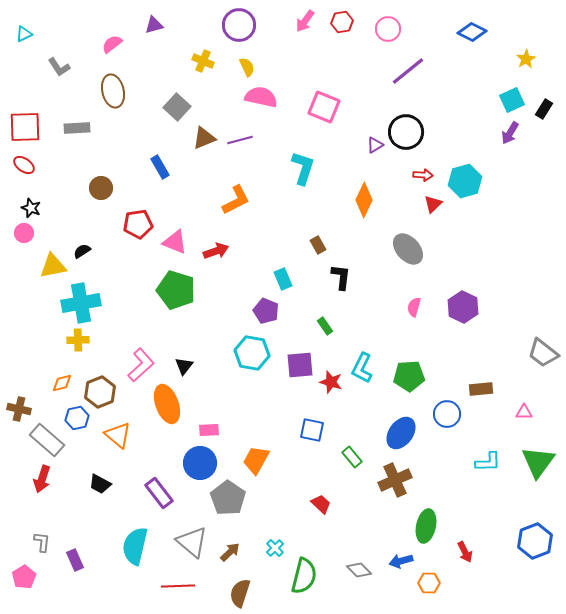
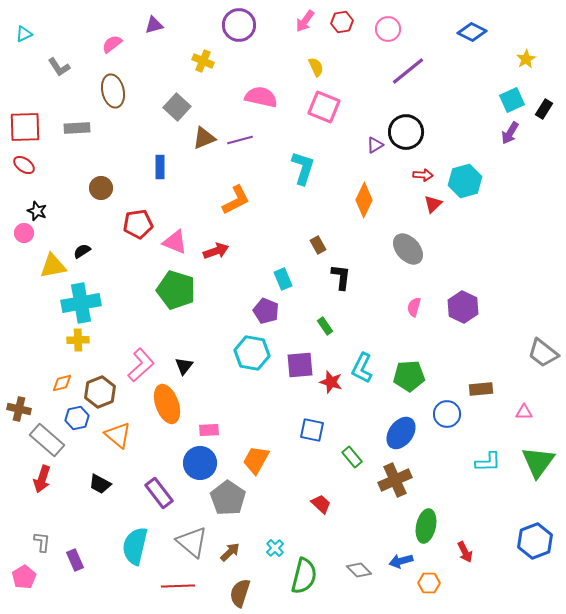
yellow semicircle at (247, 67): moved 69 px right
blue rectangle at (160, 167): rotated 30 degrees clockwise
black star at (31, 208): moved 6 px right, 3 px down
